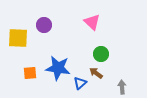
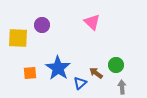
purple circle: moved 2 px left
green circle: moved 15 px right, 11 px down
blue star: rotated 25 degrees clockwise
